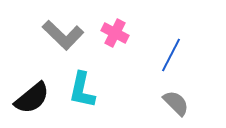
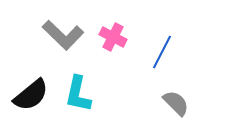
pink cross: moved 2 px left, 4 px down
blue line: moved 9 px left, 3 px up
cyan L-shape: moved 4 px left, 4 px down
black semicircle: moved 1 px left, 3 px up
